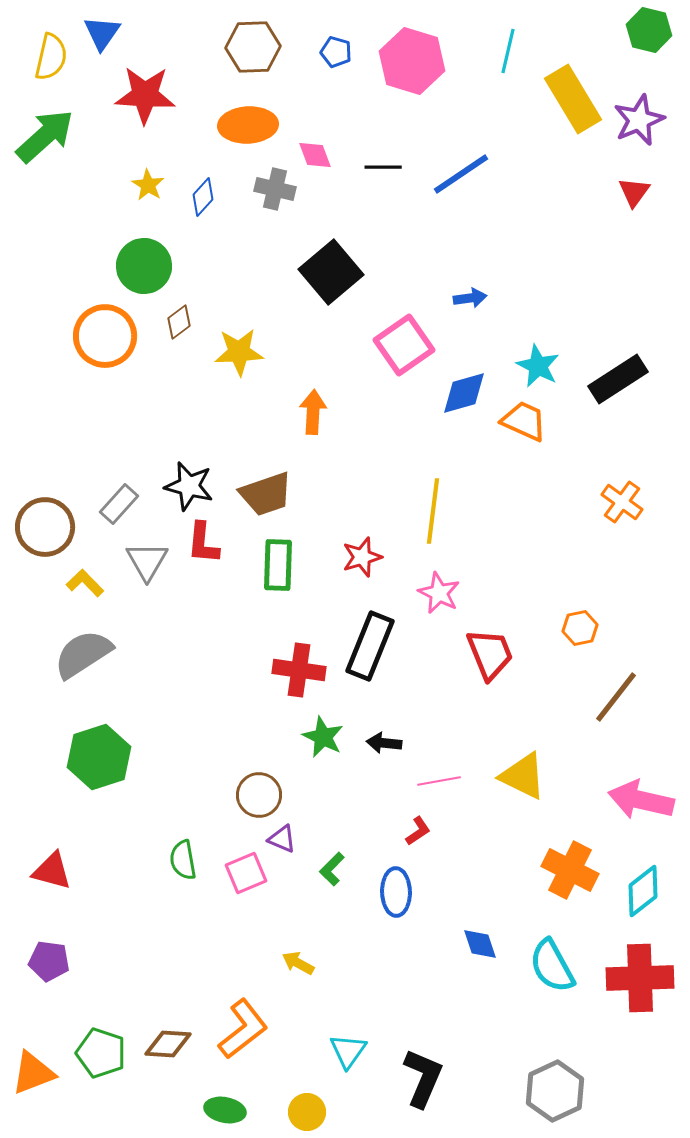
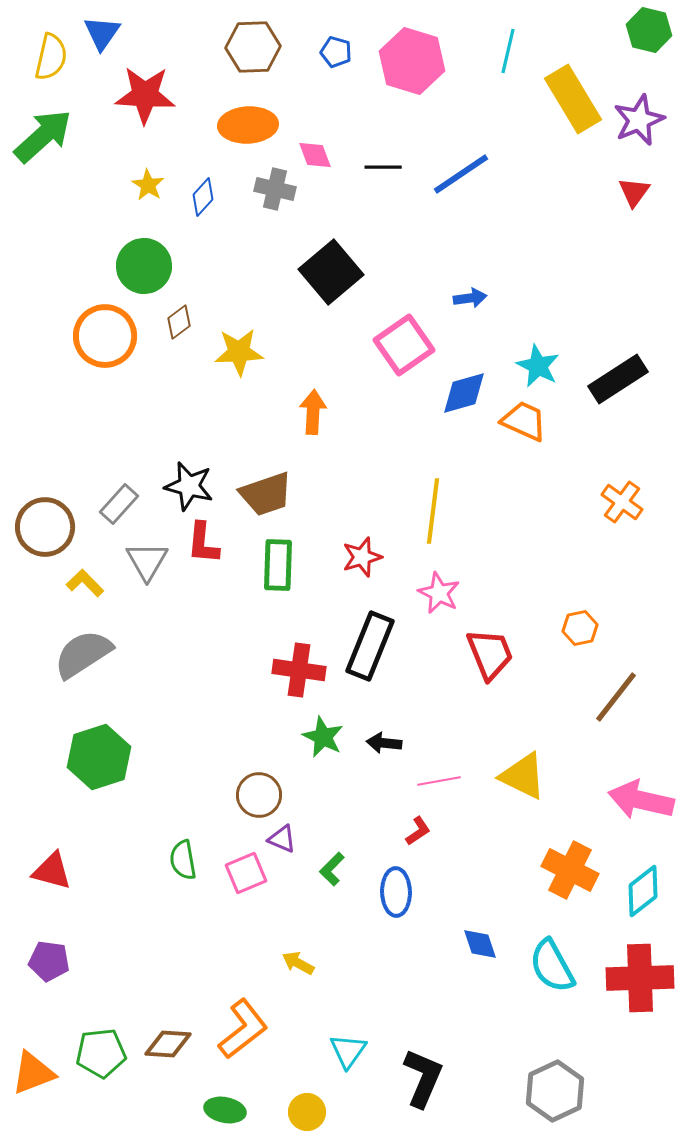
green arrow at (45, 136): moved 2 px left
green pentagon at (101, 1053): rotated 24 degrees counterclockwise
